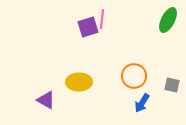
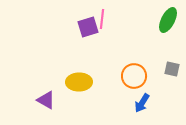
gray square: moved 16 px up
